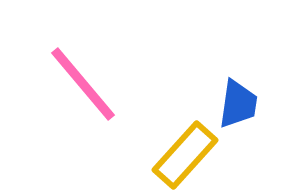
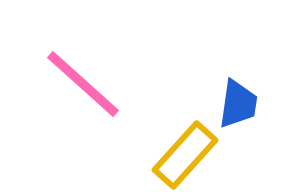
pink line: rotated 8 degrees counterclockwise
